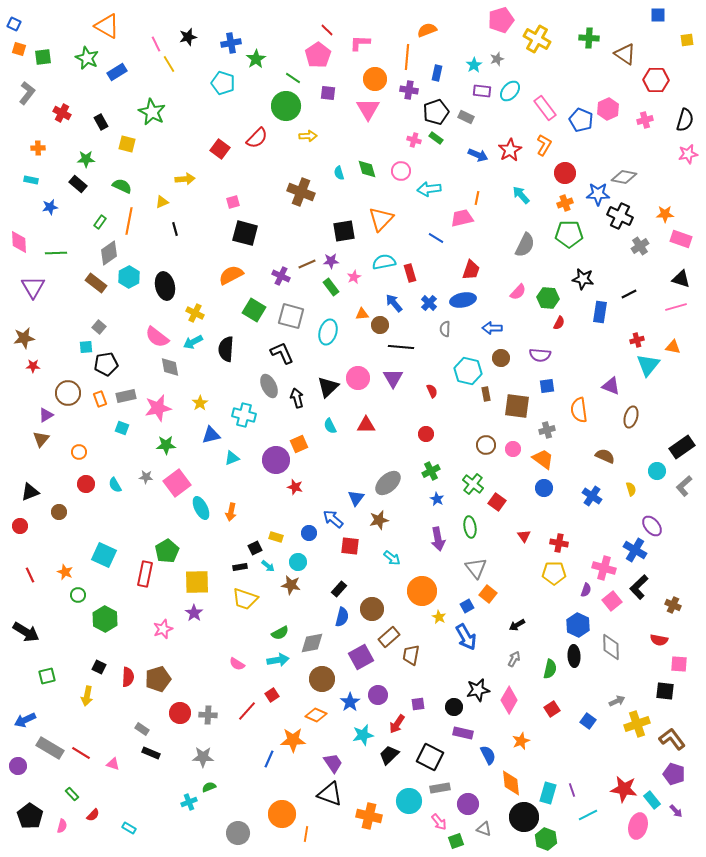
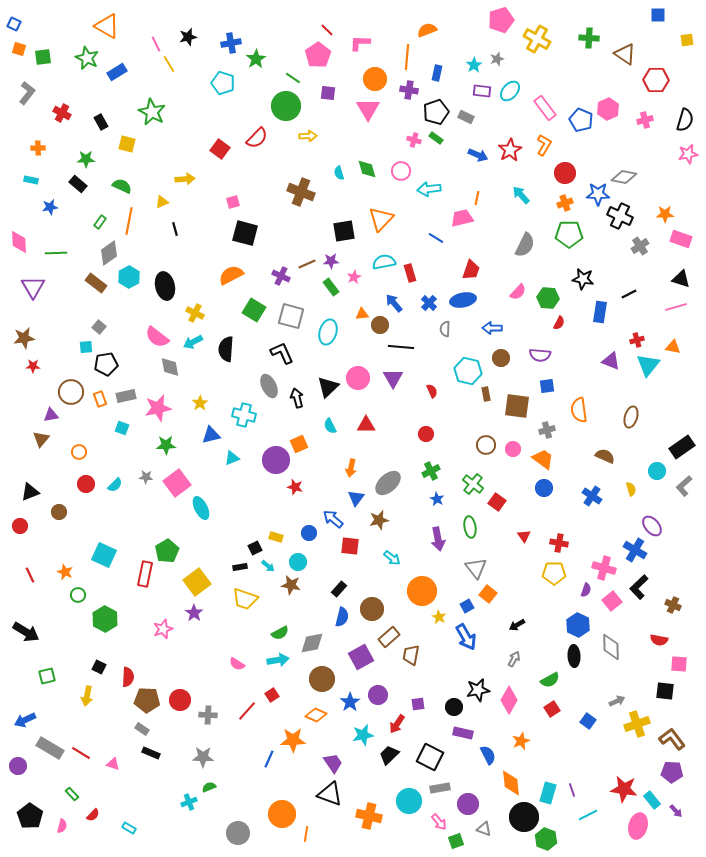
purple triangle at (611, 386): moved 25 px up
brown circle at (68, 393): moved 3 px right, 1 px up
purple triangle at (46, 415): moved 5 px right; rotated 21 degrees clockwise
cyan semicircle at (115, 485): rotated 105 degrees counterclockwise
orange arrow at (231, 512): moved 120 px right, 44 px up
yellow square at (197, 582): rotated 36 degrees counterclockwise
green semicircle at (550, 669): moved 11 px down; rotated 48 degrees clockwise
brown pentagon at (158, 679): moved 11 px left, 21 px down; rotated 20 degrees clockwise
red circle at (180, 713): moved 13 px up
purple pentagon at (674, 774): moved 2 px left, 2 px up; rotated 15 degrees counterclockwise
